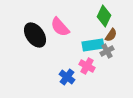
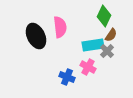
pink semicircle: rotated 145 degrees counterclockwise
black ellipse: moved 1 px right, 1 px down; rotated 10 degrees clockwise
gray cross: rotated 16 degrees counterclockwise
pink cross: moved 1 px right, 1 px down
blue cross: rotated 14 degrees counterclockwise
